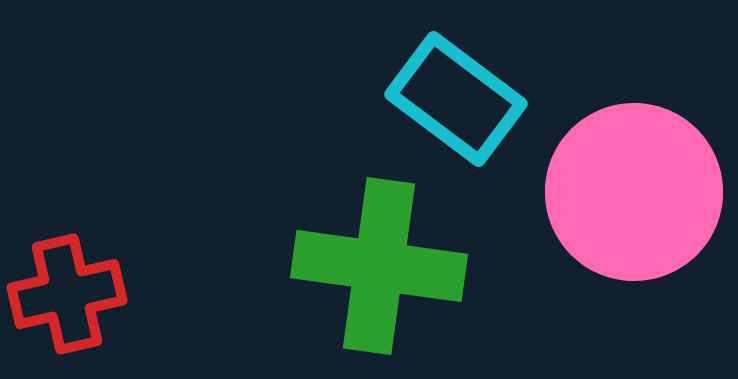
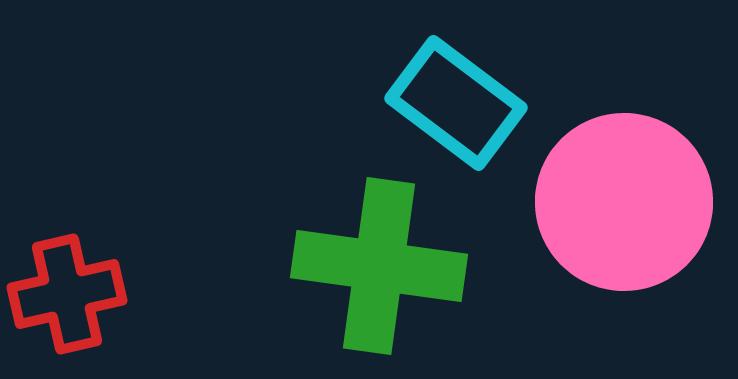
cyan rectangle: moved 4 px down
pink circle: moved 10 px left, 10 px down
